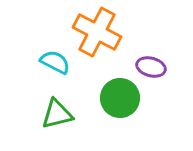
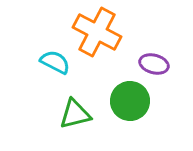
purple ellipse: moved 3 px right, 3 px up
green circle: moved 10 px right, 3 px down
green triangle: moved 18 px right
